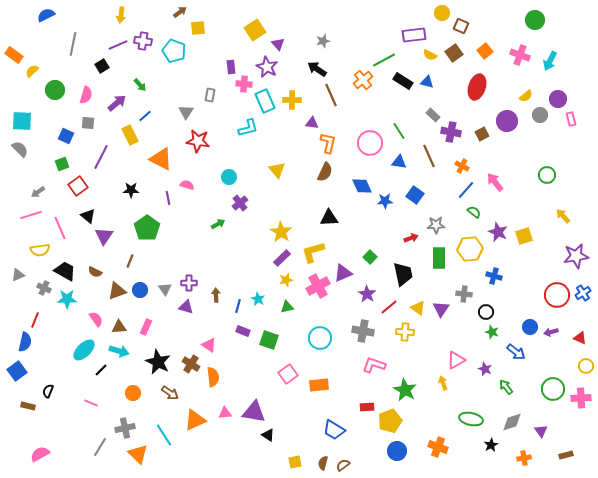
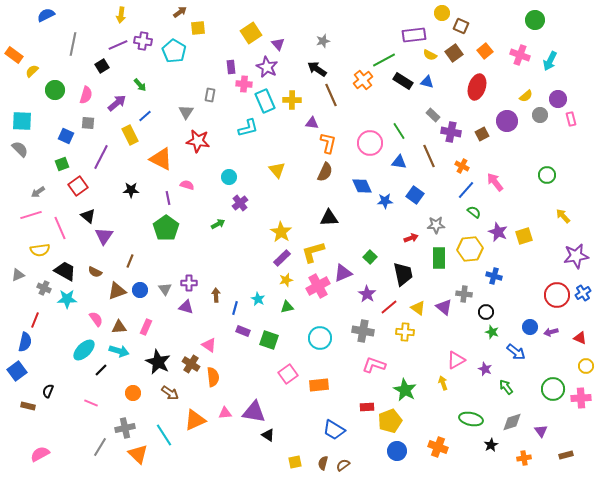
yellow square at (255, 30): moved 4 px left, 3 px down
cyan pentagon at (174, 51): rotated 10 degrees clockwise
green pentagon at (147, 228): moved 19 px right
blue line at (238, 306): moved 3 px left, 2 px down
purple triangle at (441, 309): moved 3 px right, 2 px up; rotated 24 degrees counterclockwise
